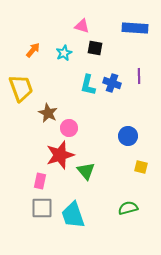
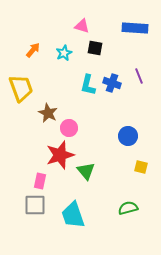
purple line: rotated 21 degrees counterclockwise
gray square: moved 7 px left, 3 px up
